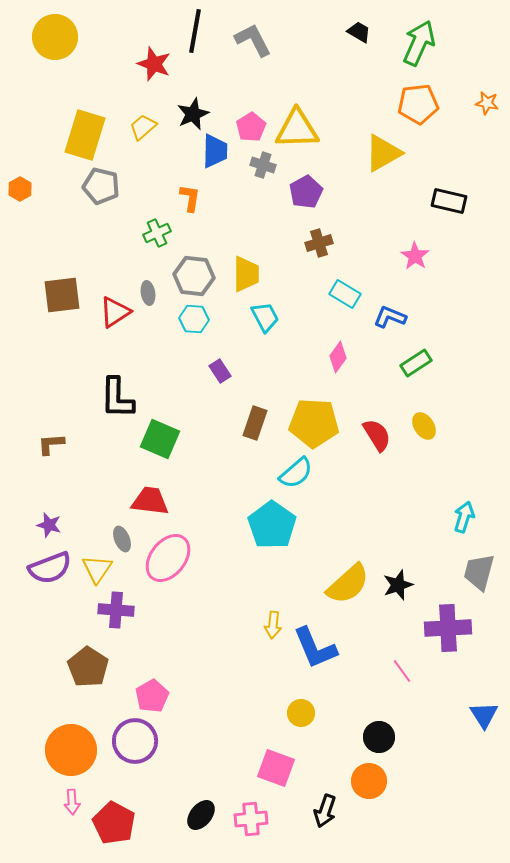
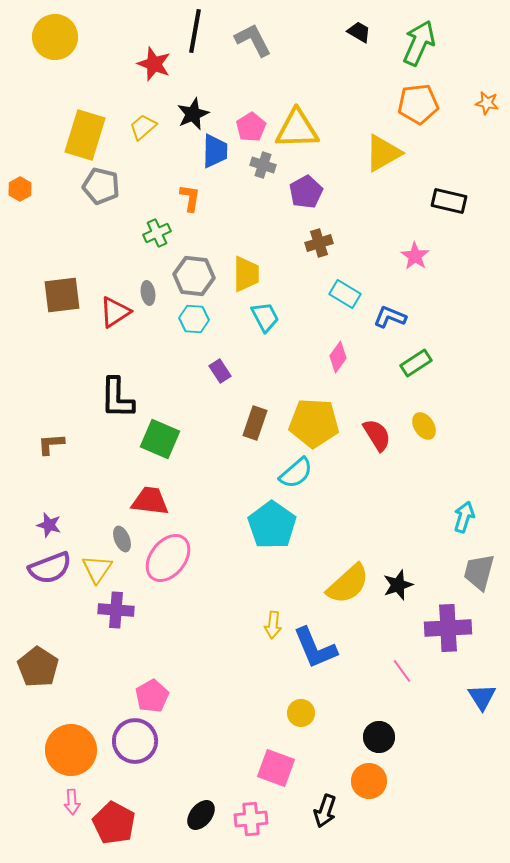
brown pentagon at (88, 667): moved 50 px left
blue triangle at (484, 715): moved 2 px left, 18 px up
